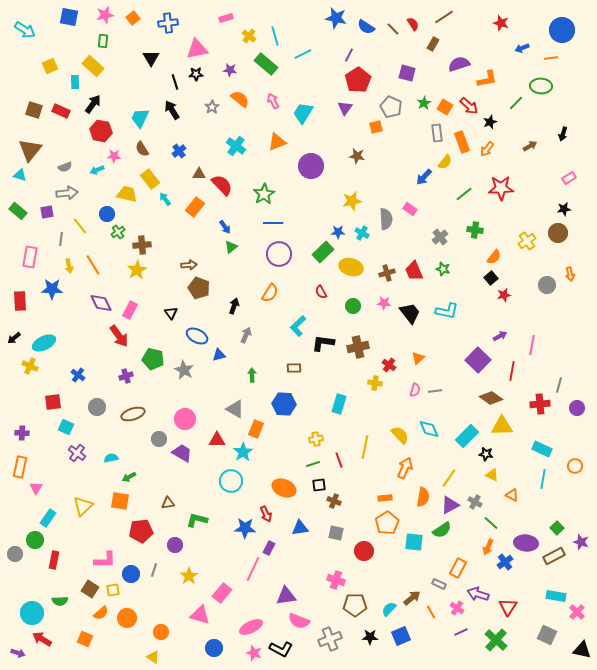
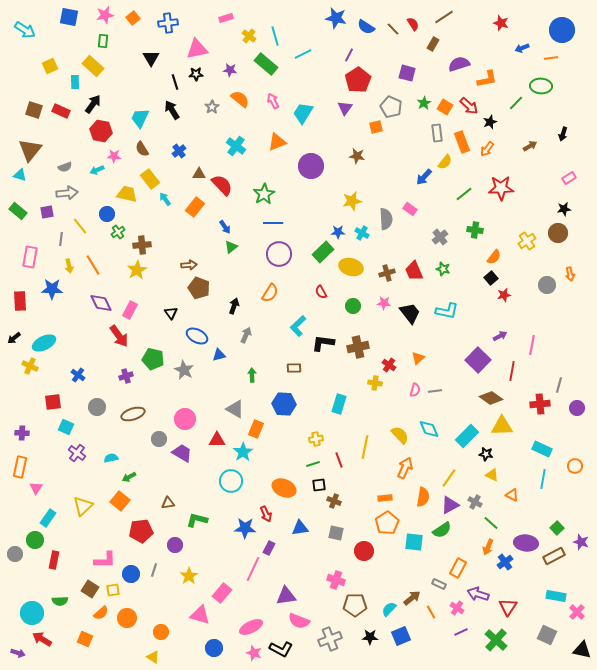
orange square at (120, 501): rotated 30 degrees clockwise
